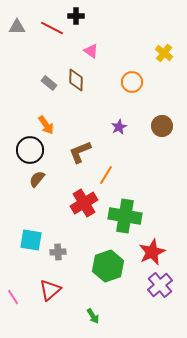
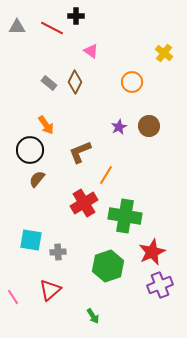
brown diamond: moved 1 px left, 2 px down; rotated 25 degrees clockwise
brown circle: moved 13 px left
purple cross: rotated 20 degrees clockwise
